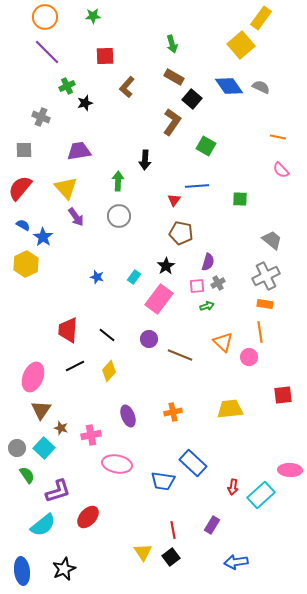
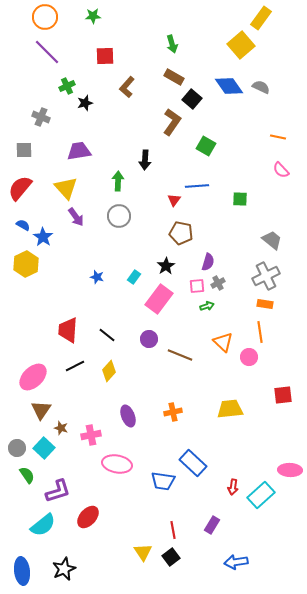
pink ellipse at (33, 377): rotated 24 degrees clockwise
